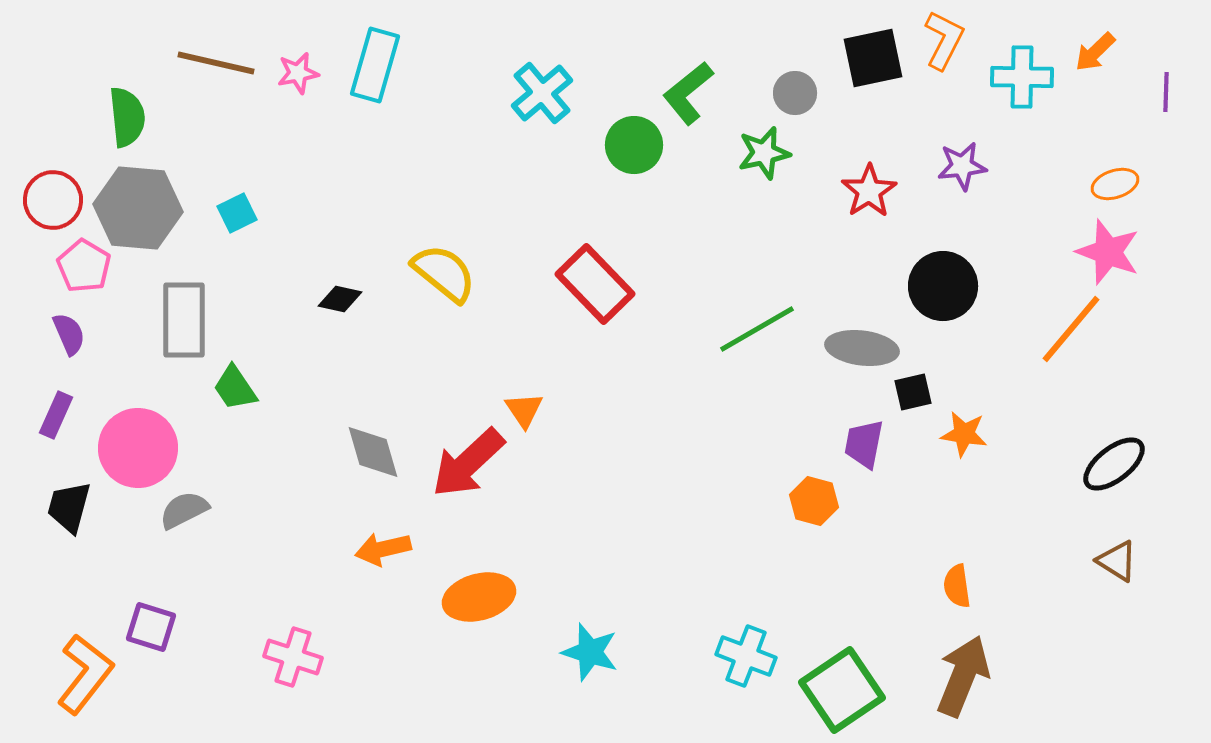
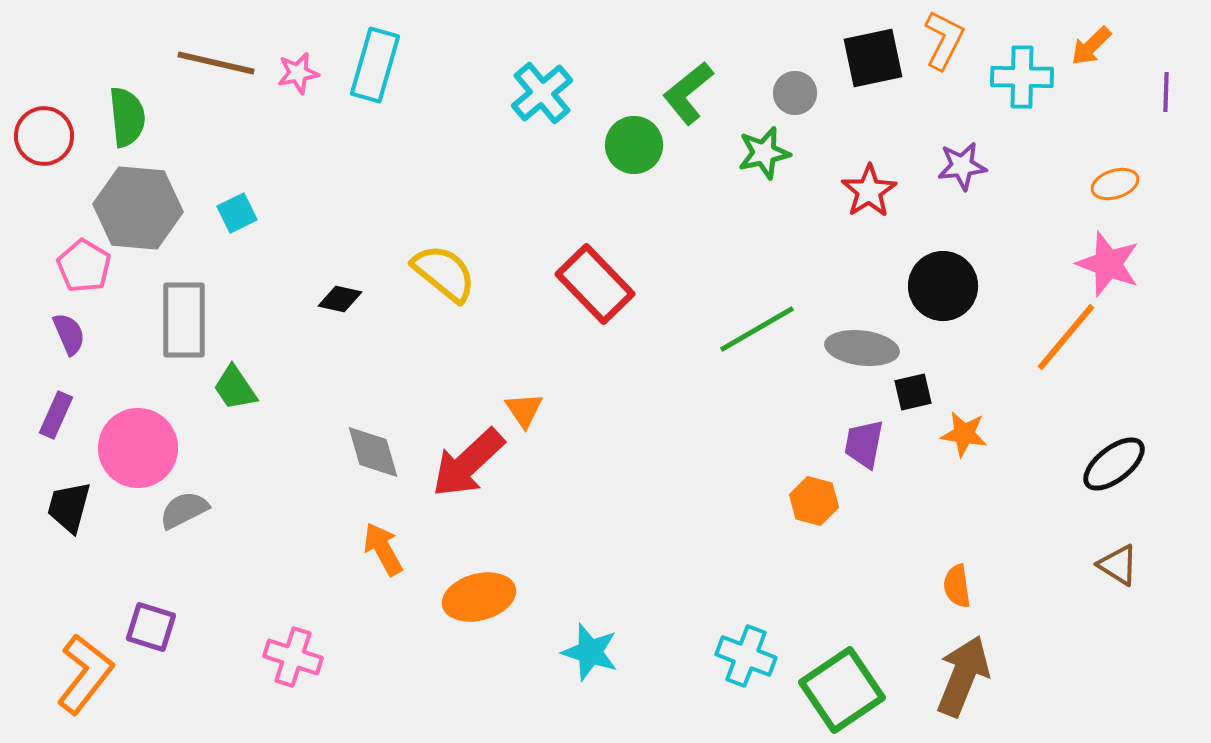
orange arrow at (1095, 52): moved 4 px left, 6 px up
red circle at (53, 200): moved 9 px left, 64 px up
pink star at (1108, 252): moved 12 px down
orange line at (1071, 329): moved 5 px left, 8 px down
orange arrow at (383, 549): rotated 74 degrees clockwise
brown triangle at (1117, 561): moved 1 px right, 4 px down
